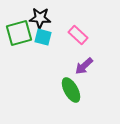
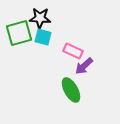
pink rectangle: moved 5 px left, 16 px down; rotated 18 degrees counterclockwise
